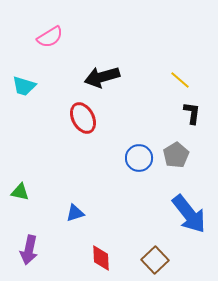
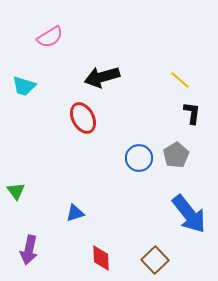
green triangle: moved 4 px left, 1 px up; rotated 42 degrees clockwise
